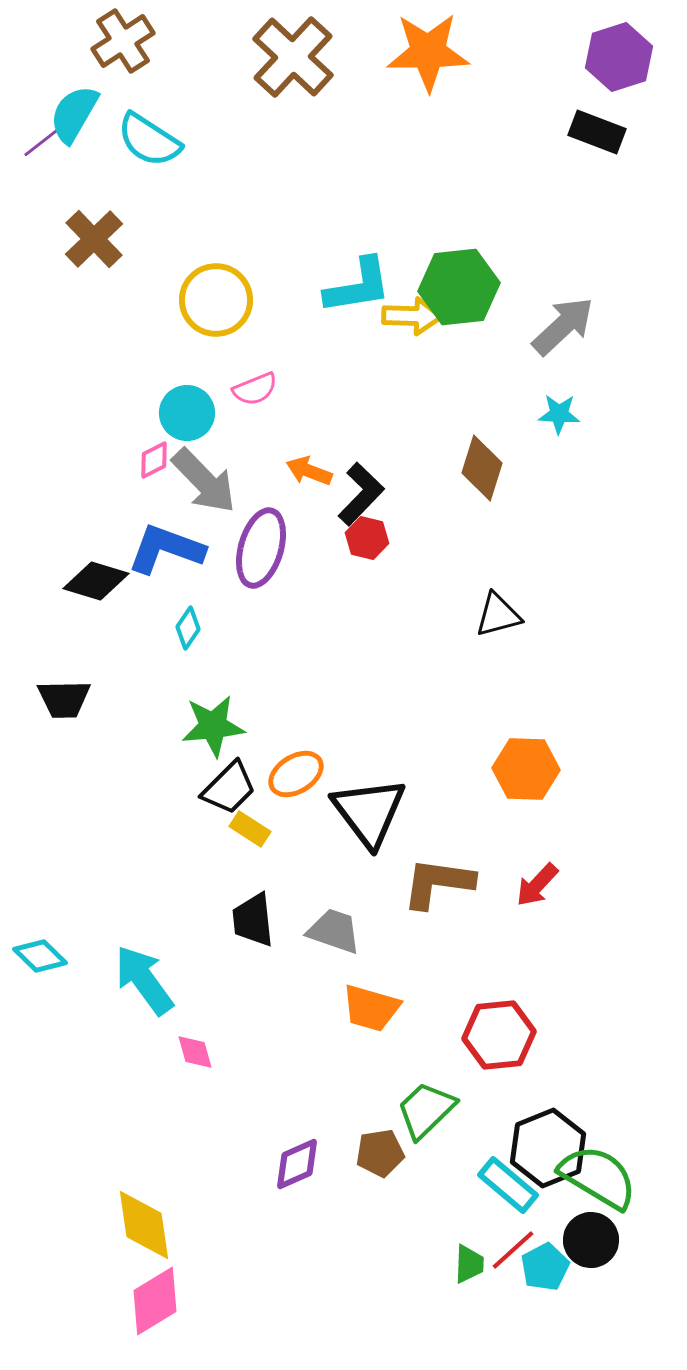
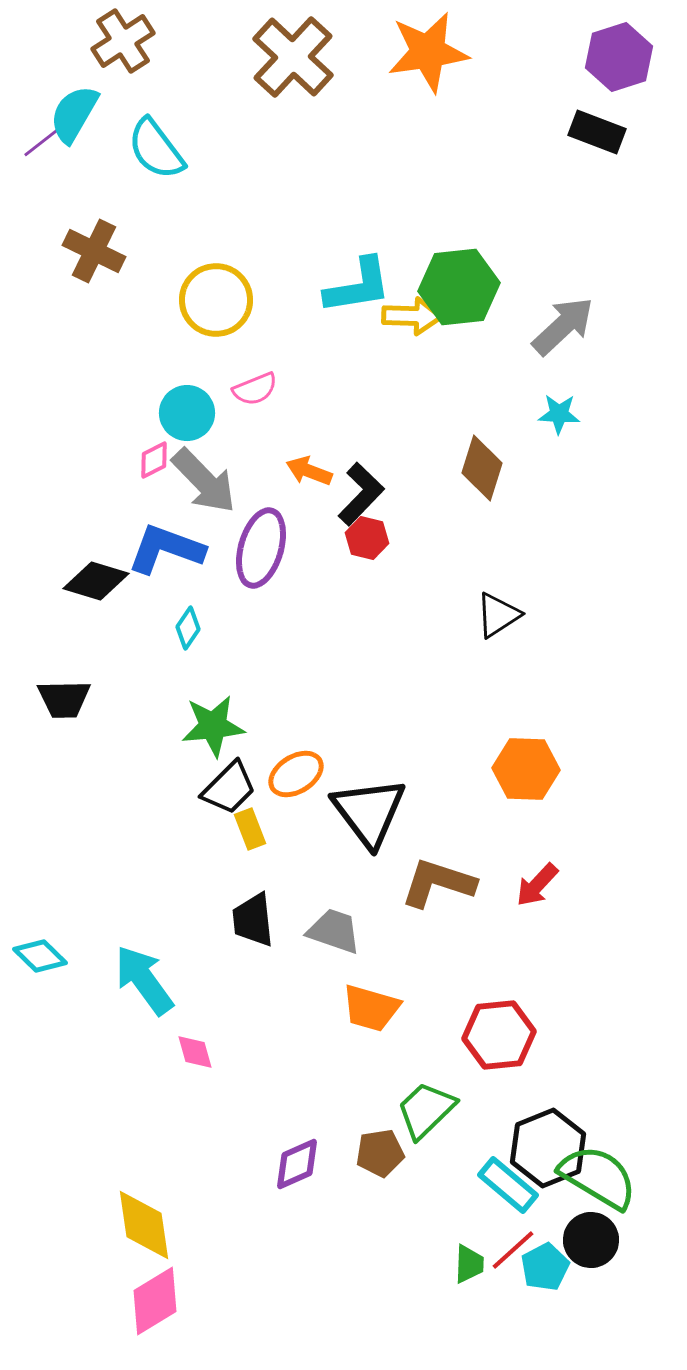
orange star at (428, 52): rotated 8 degrees counterclockwise
cyan semicircle at (149, 140): moved 7 px right, 9 px down; rotated 20 degrees clockwise
brown cross at (94, 239): moved 12 px down; rotated 20 degrees counterclockwise
black triangle at (498, 615): rotated 18 degrees counterclockwise
yellow rectangle at (250, 829): rotated 36 degrees clockwise
brown L-shape at (438, 883): rotated 10 degrees clockwise
